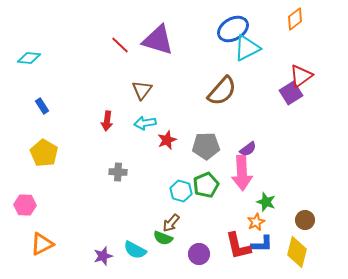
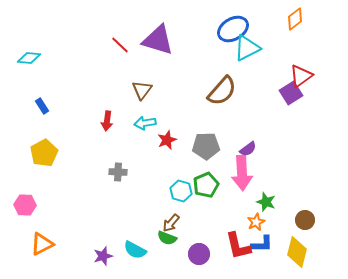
yellow pentagon: rotated 12 degrees clockwise
green semicircle: moved 4 px right
